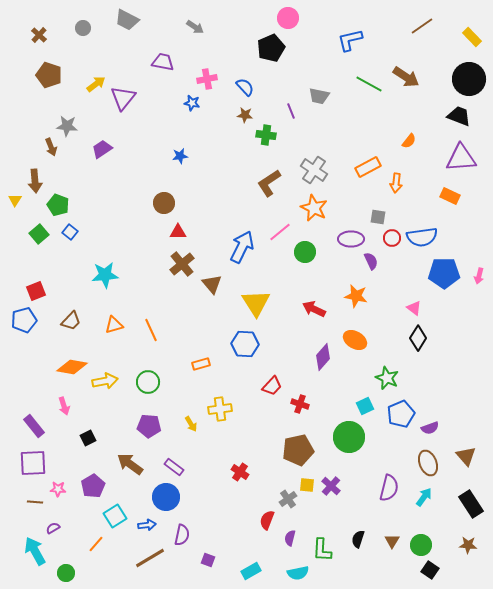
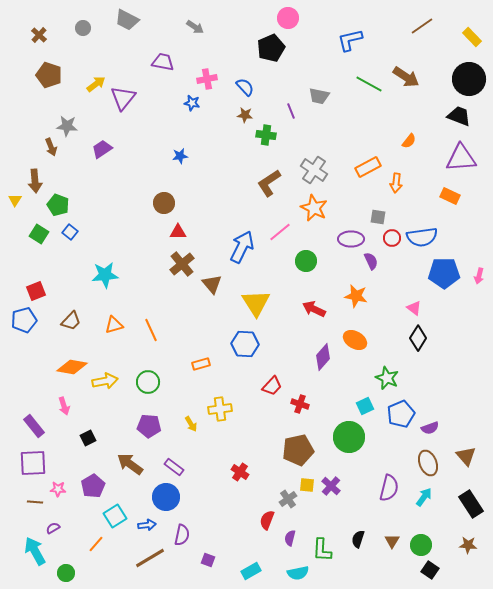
green square at (39, 234): rotated 18 degrees counterclockwise
green circle at (305, 252): moved 1 px right, 9 px down
